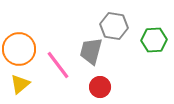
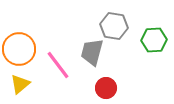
gray trapezoid: moved 1 px right, 1 px down
red circle: moved 6 px right, 1 px down
